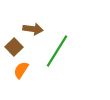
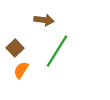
brown arrow: moved 11 px right, 9 px up
brown square: moved 1 px right, 1 px down
